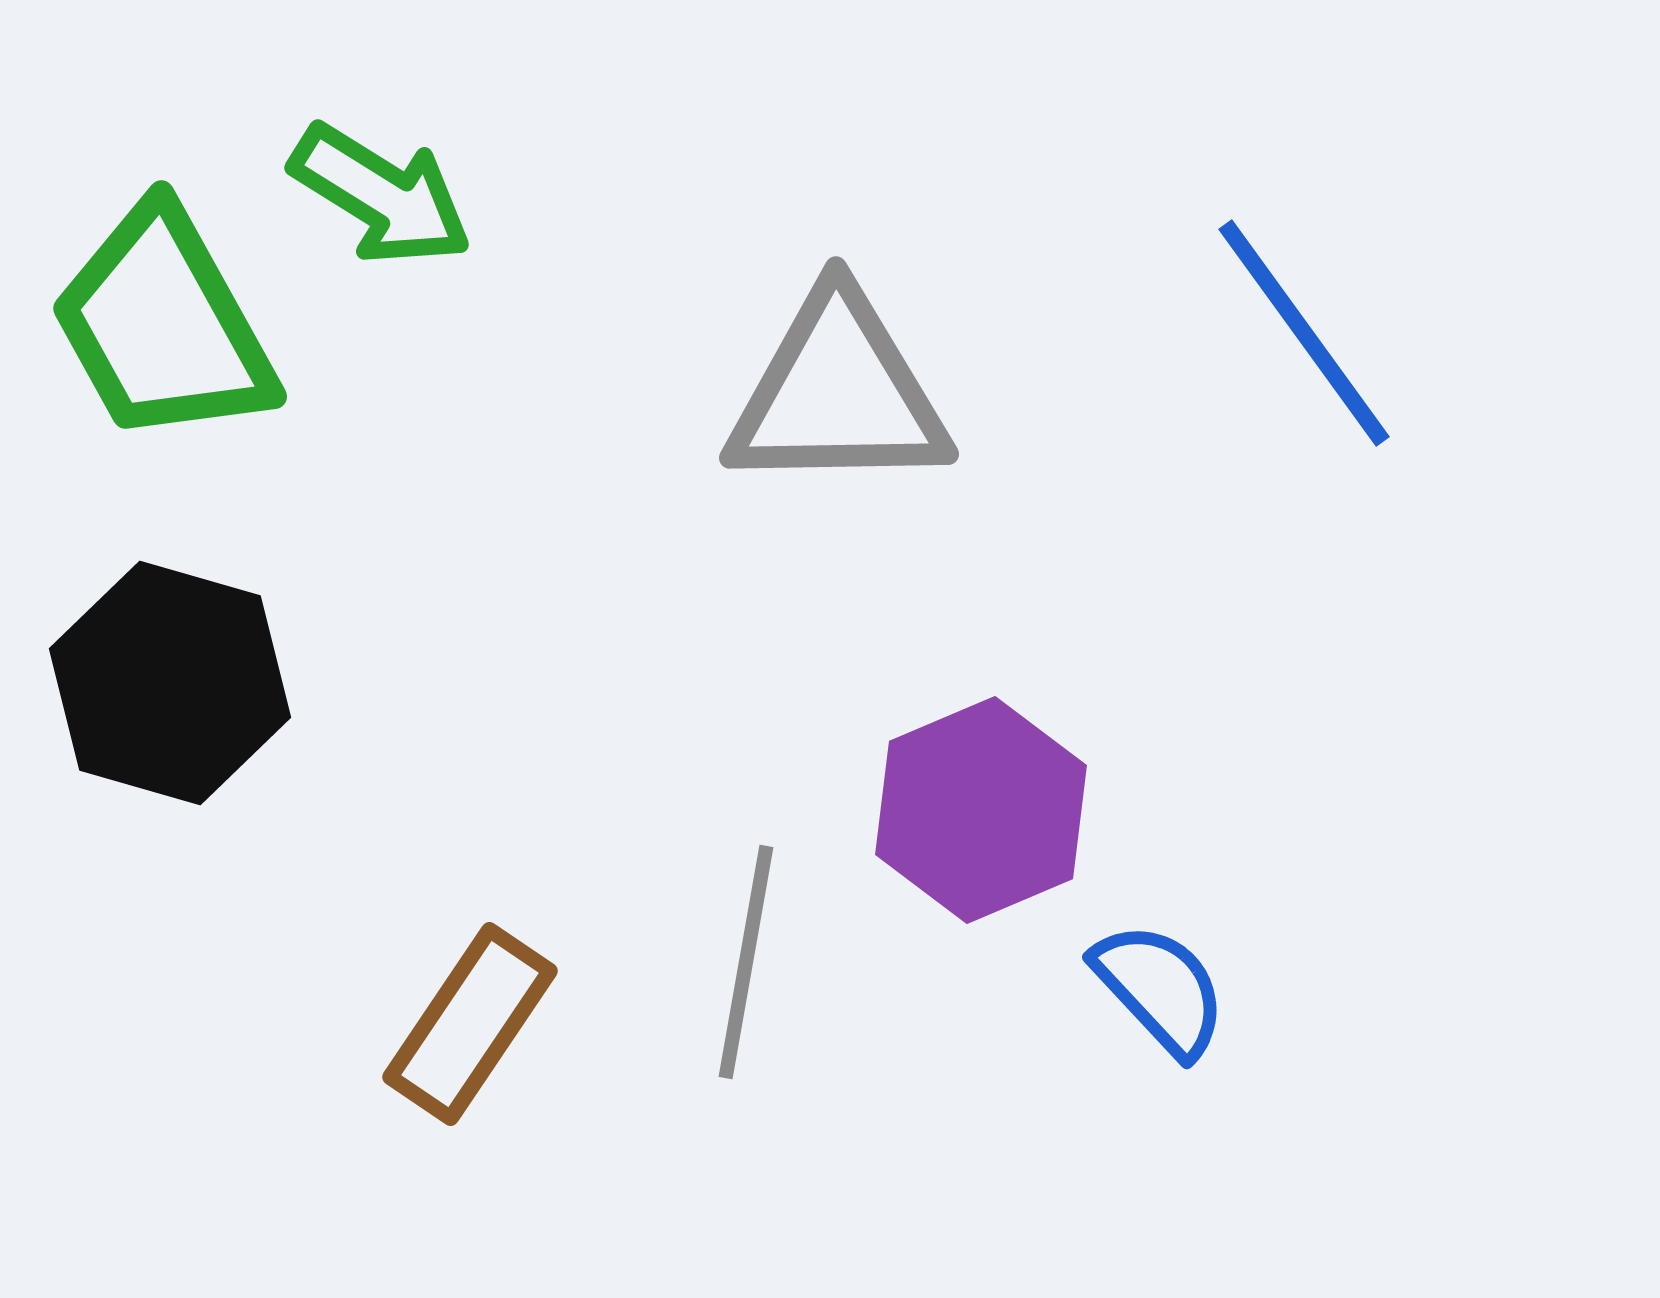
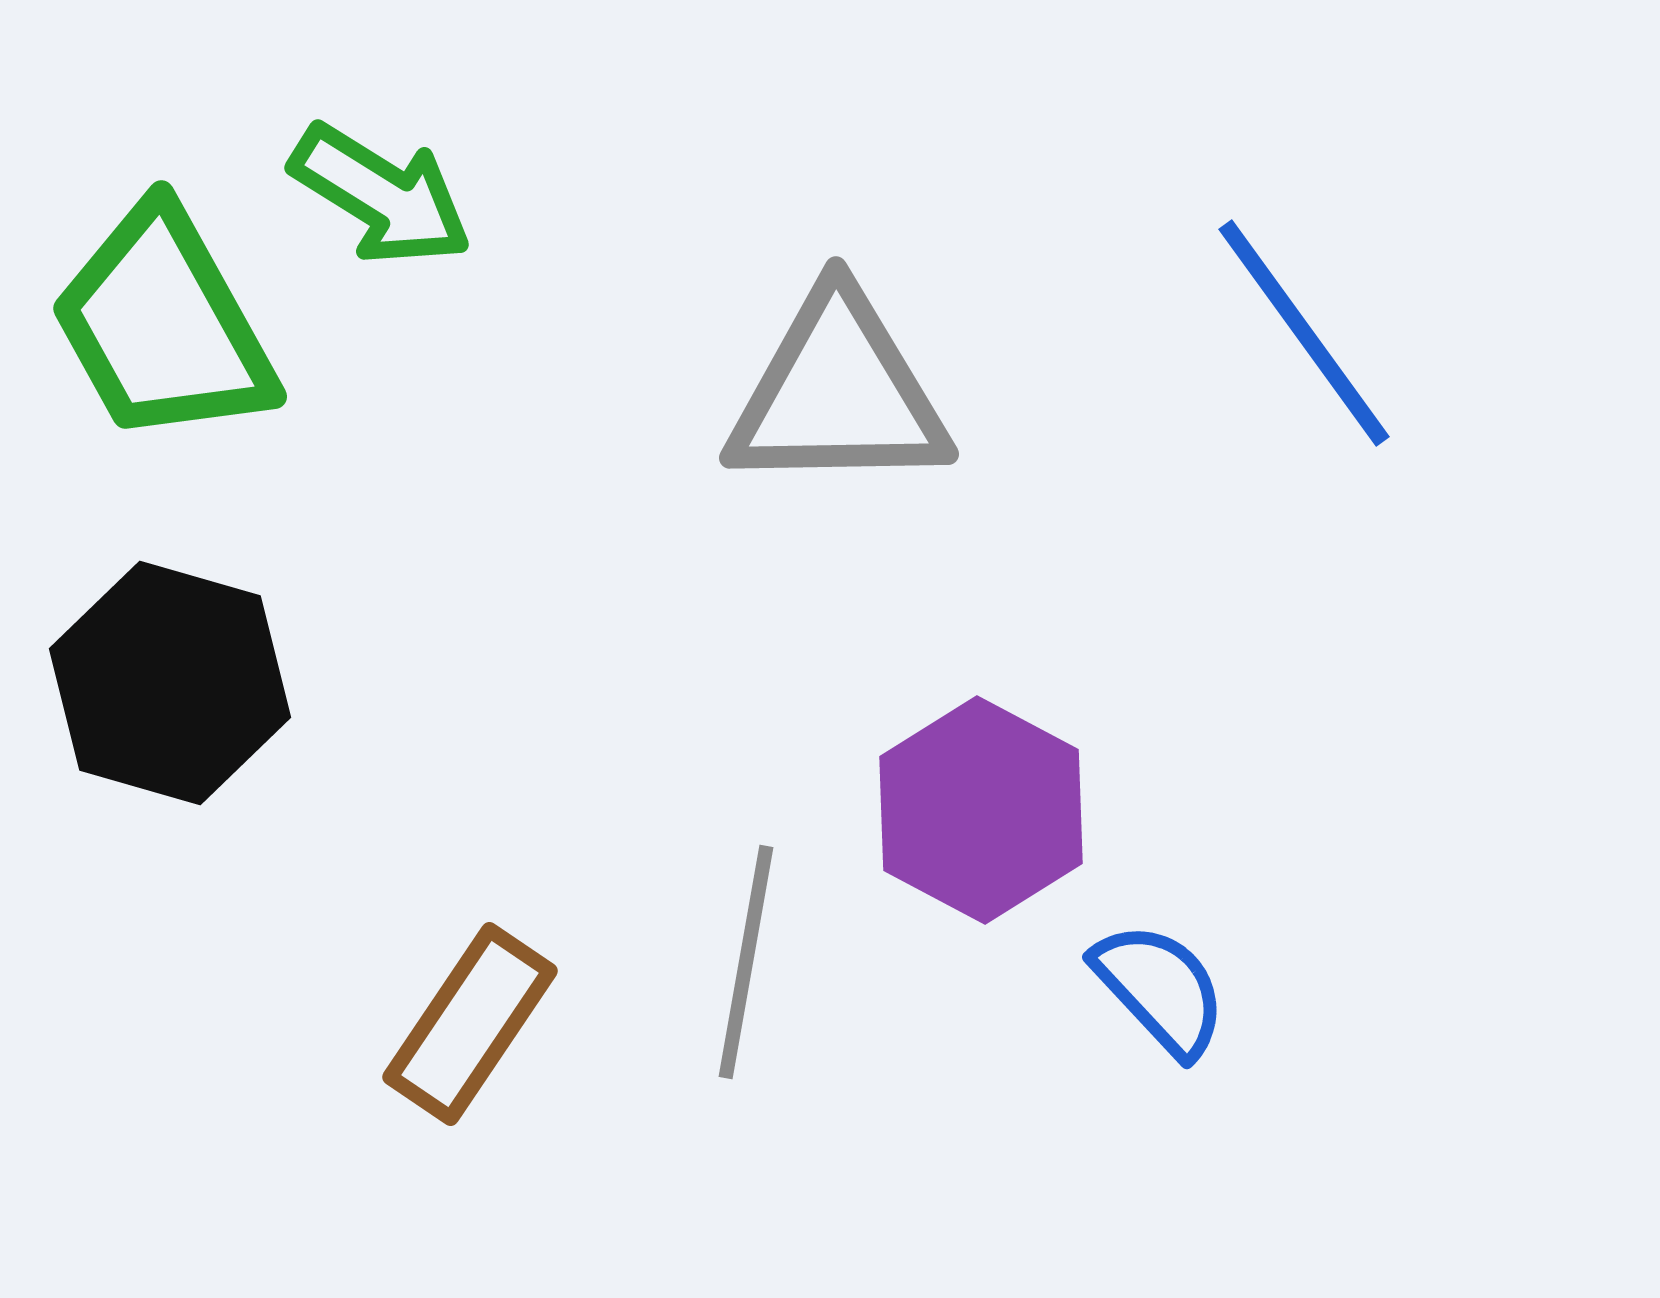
purple hexagon: rotated 9 degrees counterclockwise
